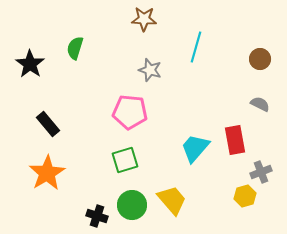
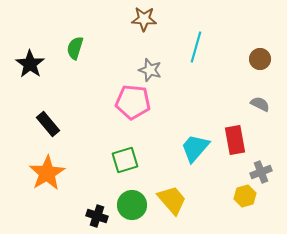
pink pentagon: moved 3 px right, 10 px up
